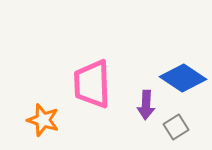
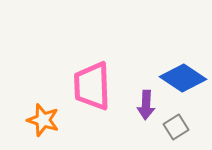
pink trapezoid: moved 2 px down
